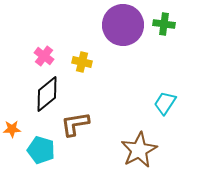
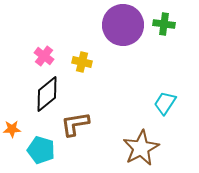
brown star: moved 2 px right, 2 px up
